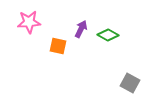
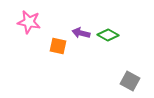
pink star: rotated 15 degrees clockwise
purple arrow: moved 4 px down; rotated 102 degrees counterclockwise
gray square: moved 2 px up
